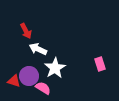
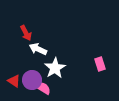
red arrow: moved 2 px down
purple circle: moved 3 px right, 4 px down
red triangle: rotated 16 degrees clockwise
